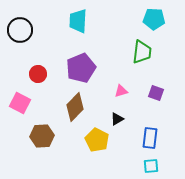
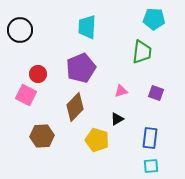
cyan trapezoid: moved 9 px right, 6 px down
pink square: moved 6 px right, 8 px up
yellow pentagon: rotated 10 degrees counterclockwise
